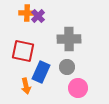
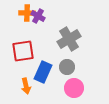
purple cross: rotated 16 degrees counterclockwise
gray cross: rotated 30 degrees counterclockwise
red square: rotated 20 degrees counterclockwise
blue rectangle: moved 2 px right
pink circle: moved 4 px left
